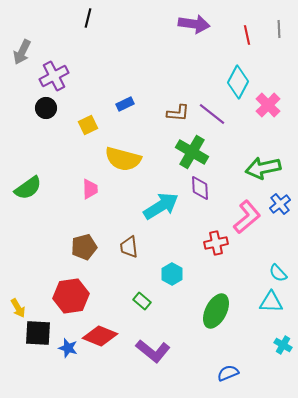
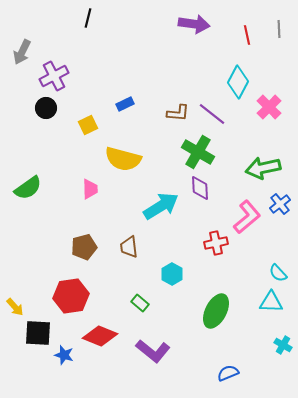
pink cross: moved 1 px right, 2 px down
green cross: moved 6 px right
green rectangle: moved 2 px left, 2 px down
yellow arrow: moved 3 px left, 1 px up; rotated 12 degrees counterclockwise
blue star: moved 4 px left, 7 px down
